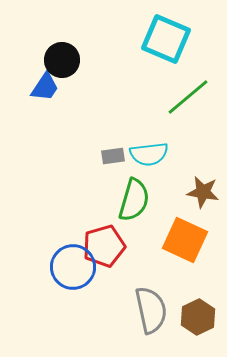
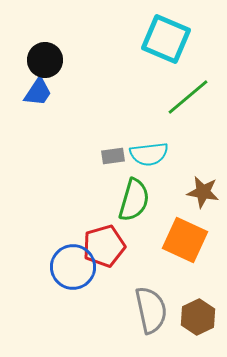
black circle: moved 17 px left
blue trapezoid: moved 7 px left, 5 px down
